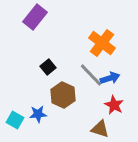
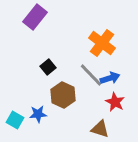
red star: moved 1 px right, 3 px up
